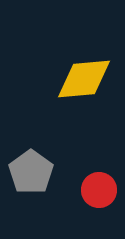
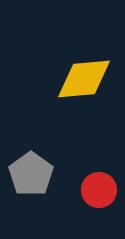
gray pentagon: moved 2 px down
